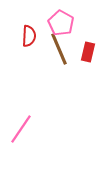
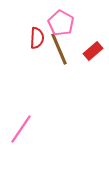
red semicircle: moved 8 px right, 2 px down
red rectangle: moved 5 px right, 1 px up; rotated 36 degrees clockwise
